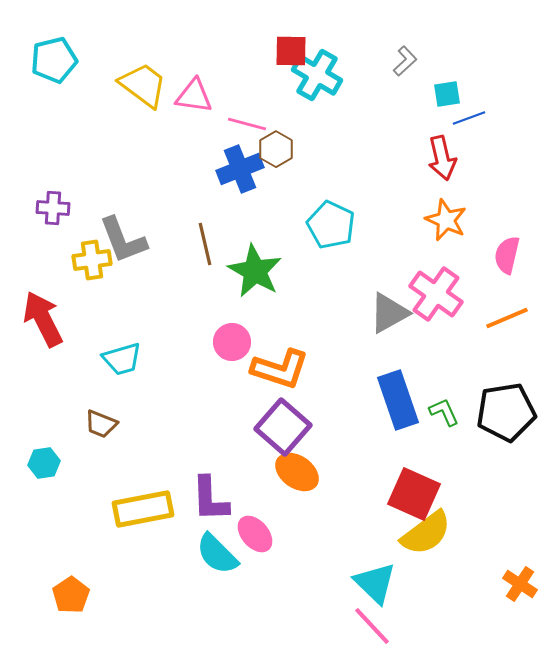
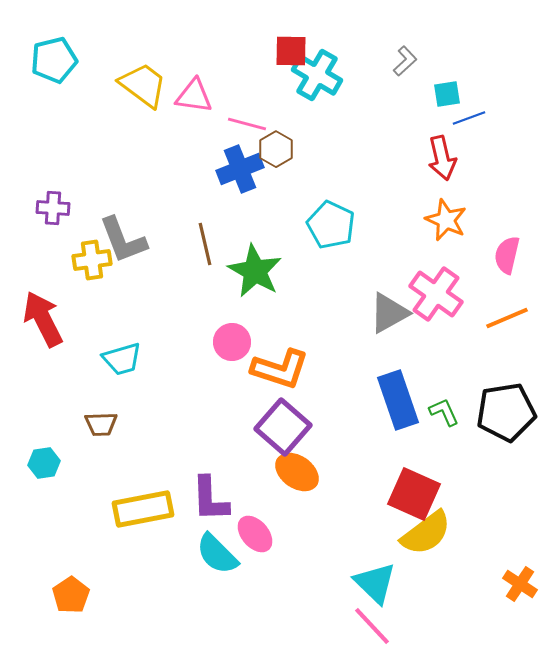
brown trapezoid at (101, 424): rotated 24 degrees counterclockwise
